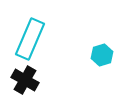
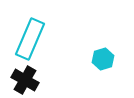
cyan hexagon: moved 1 px right, 4 px down
